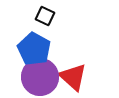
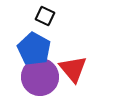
red triangle: moved 8 px up; rotated 8 degrees clockwise
